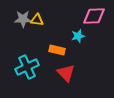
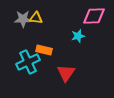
yellow triangle: moved 1 px left, 2 px up
orange rectangle: moved 13 px left
cyan cross: moved 1 px right, 5 px up
red triangle: rotated 18 degrees clockwise
